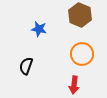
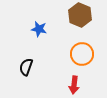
black semicircle: moved 1 px down
